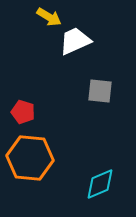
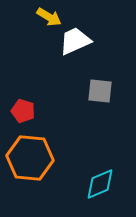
red pentagon: moved 1 px up
